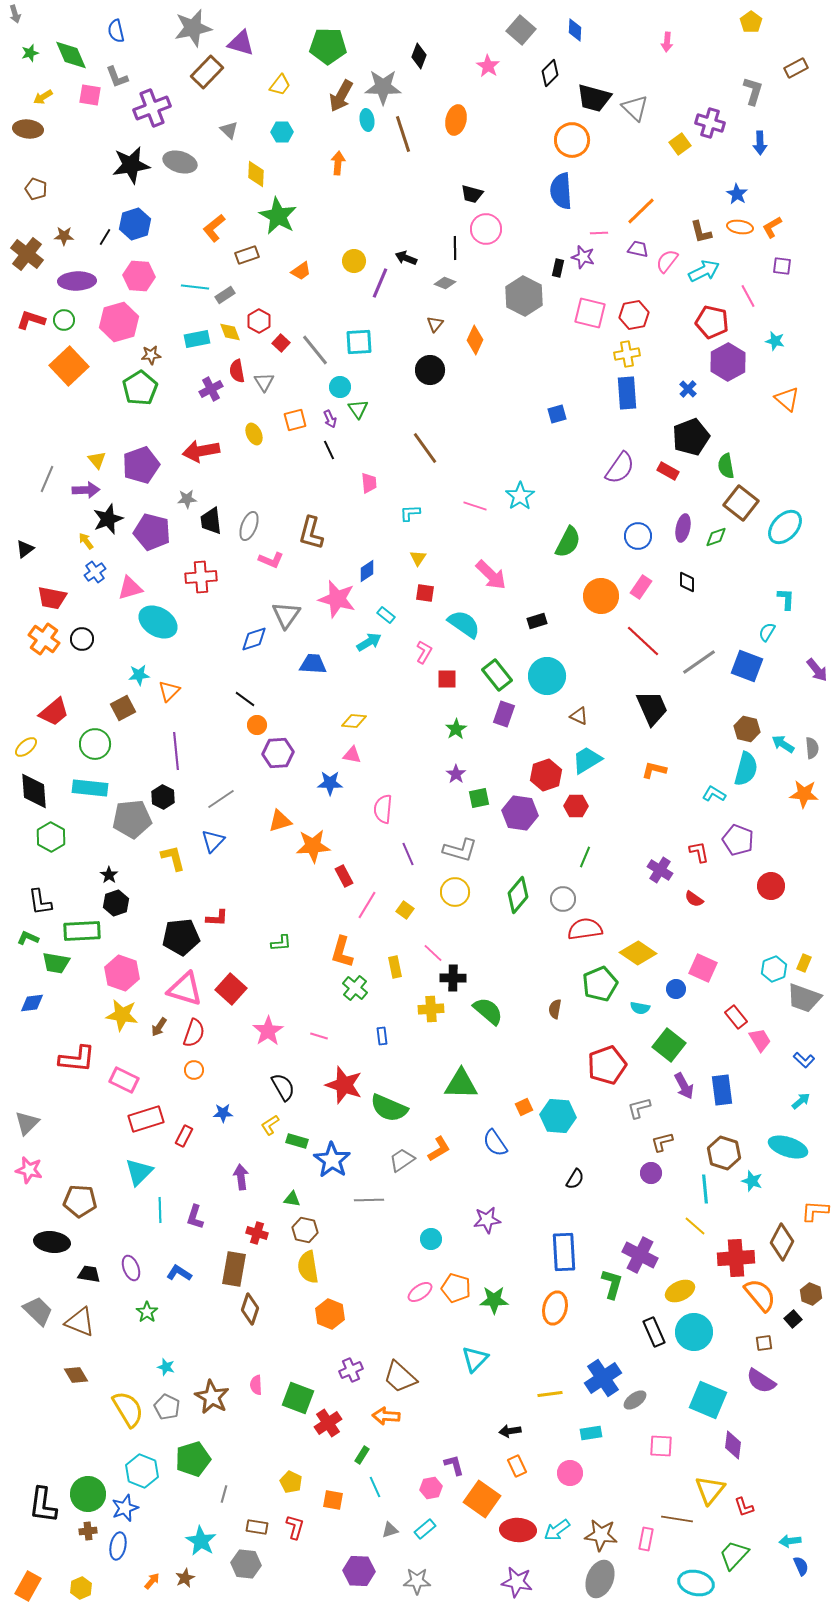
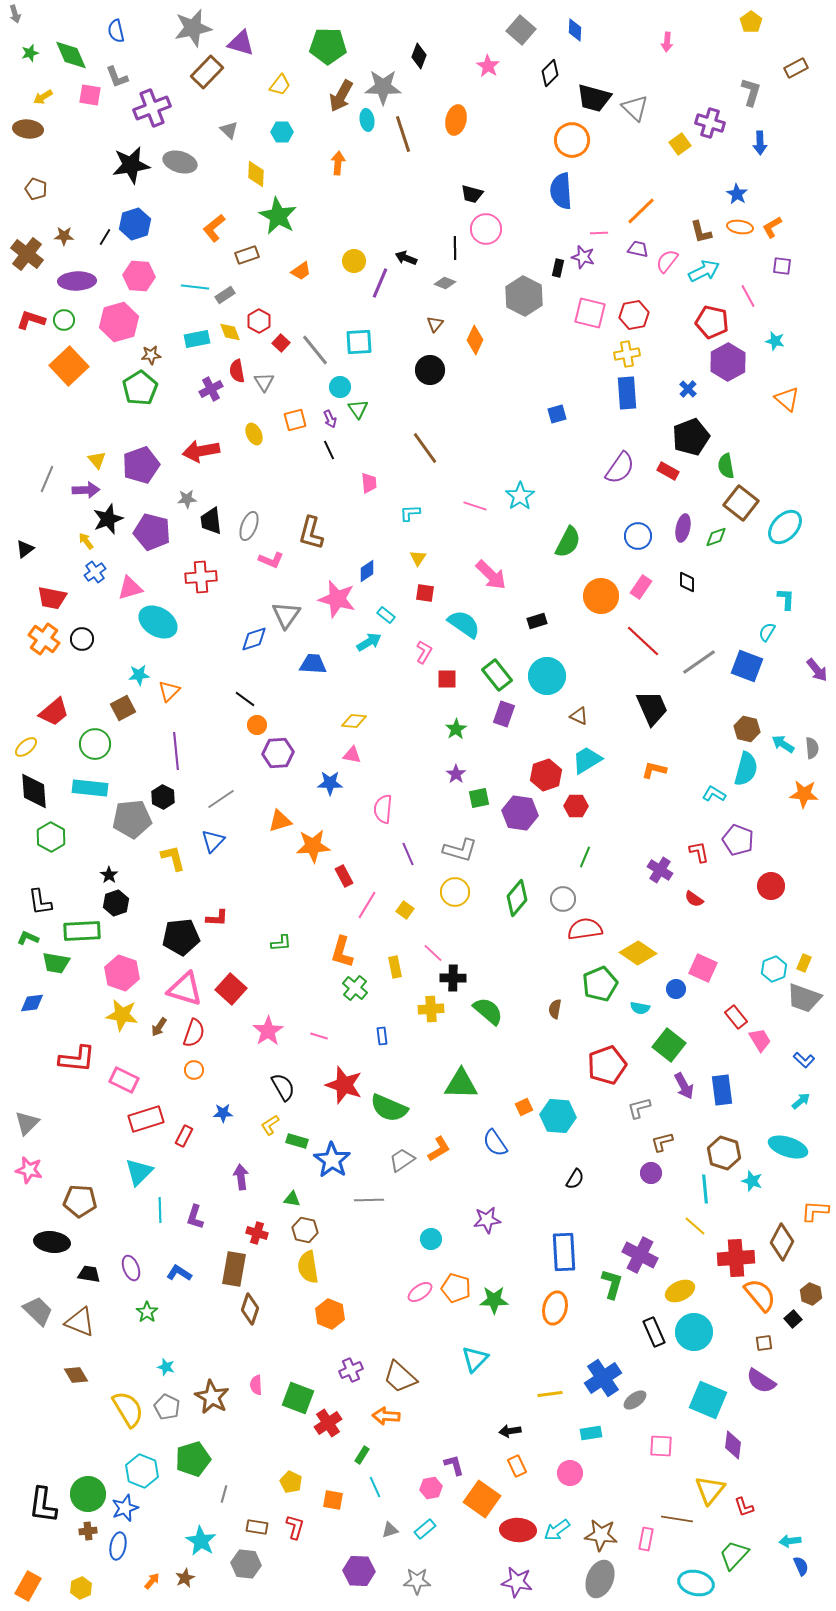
gray L-shape at (753, 91): moved 2 px left, 1 px down
green diamond at (518, 895): moved 1 px left, 3 px down
